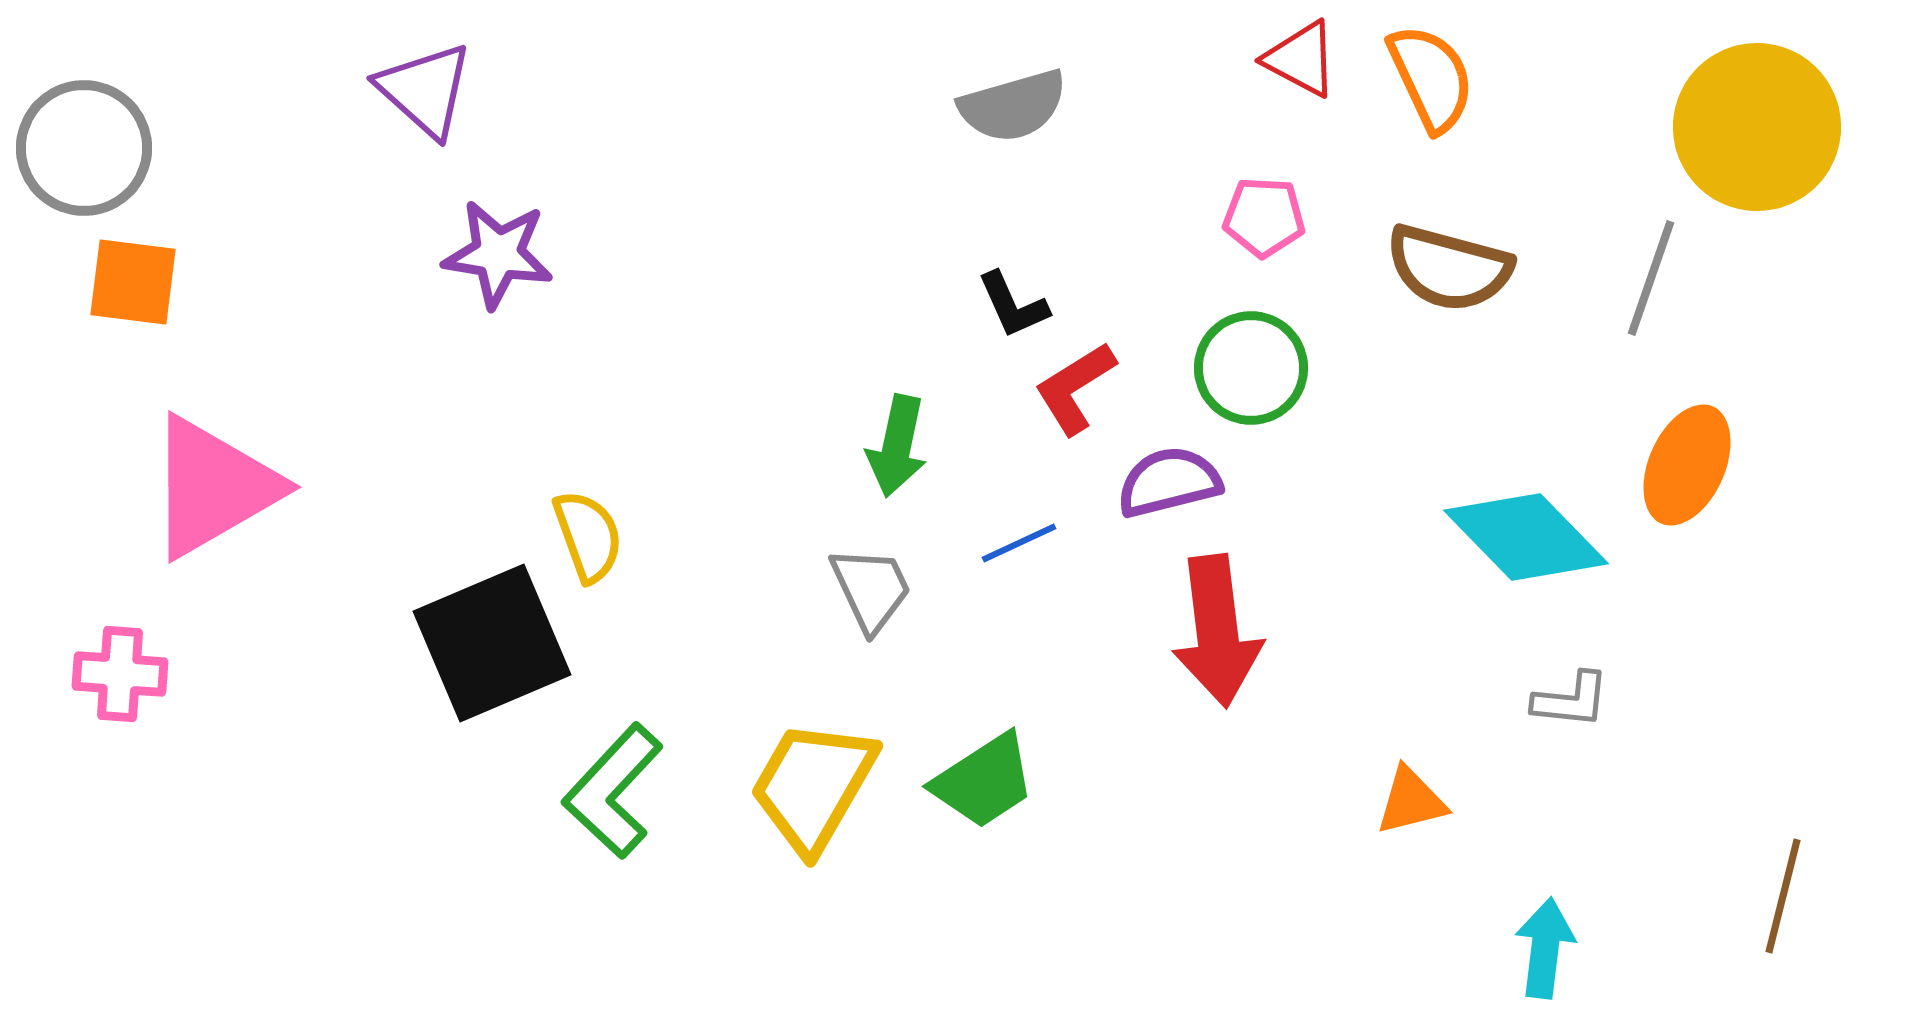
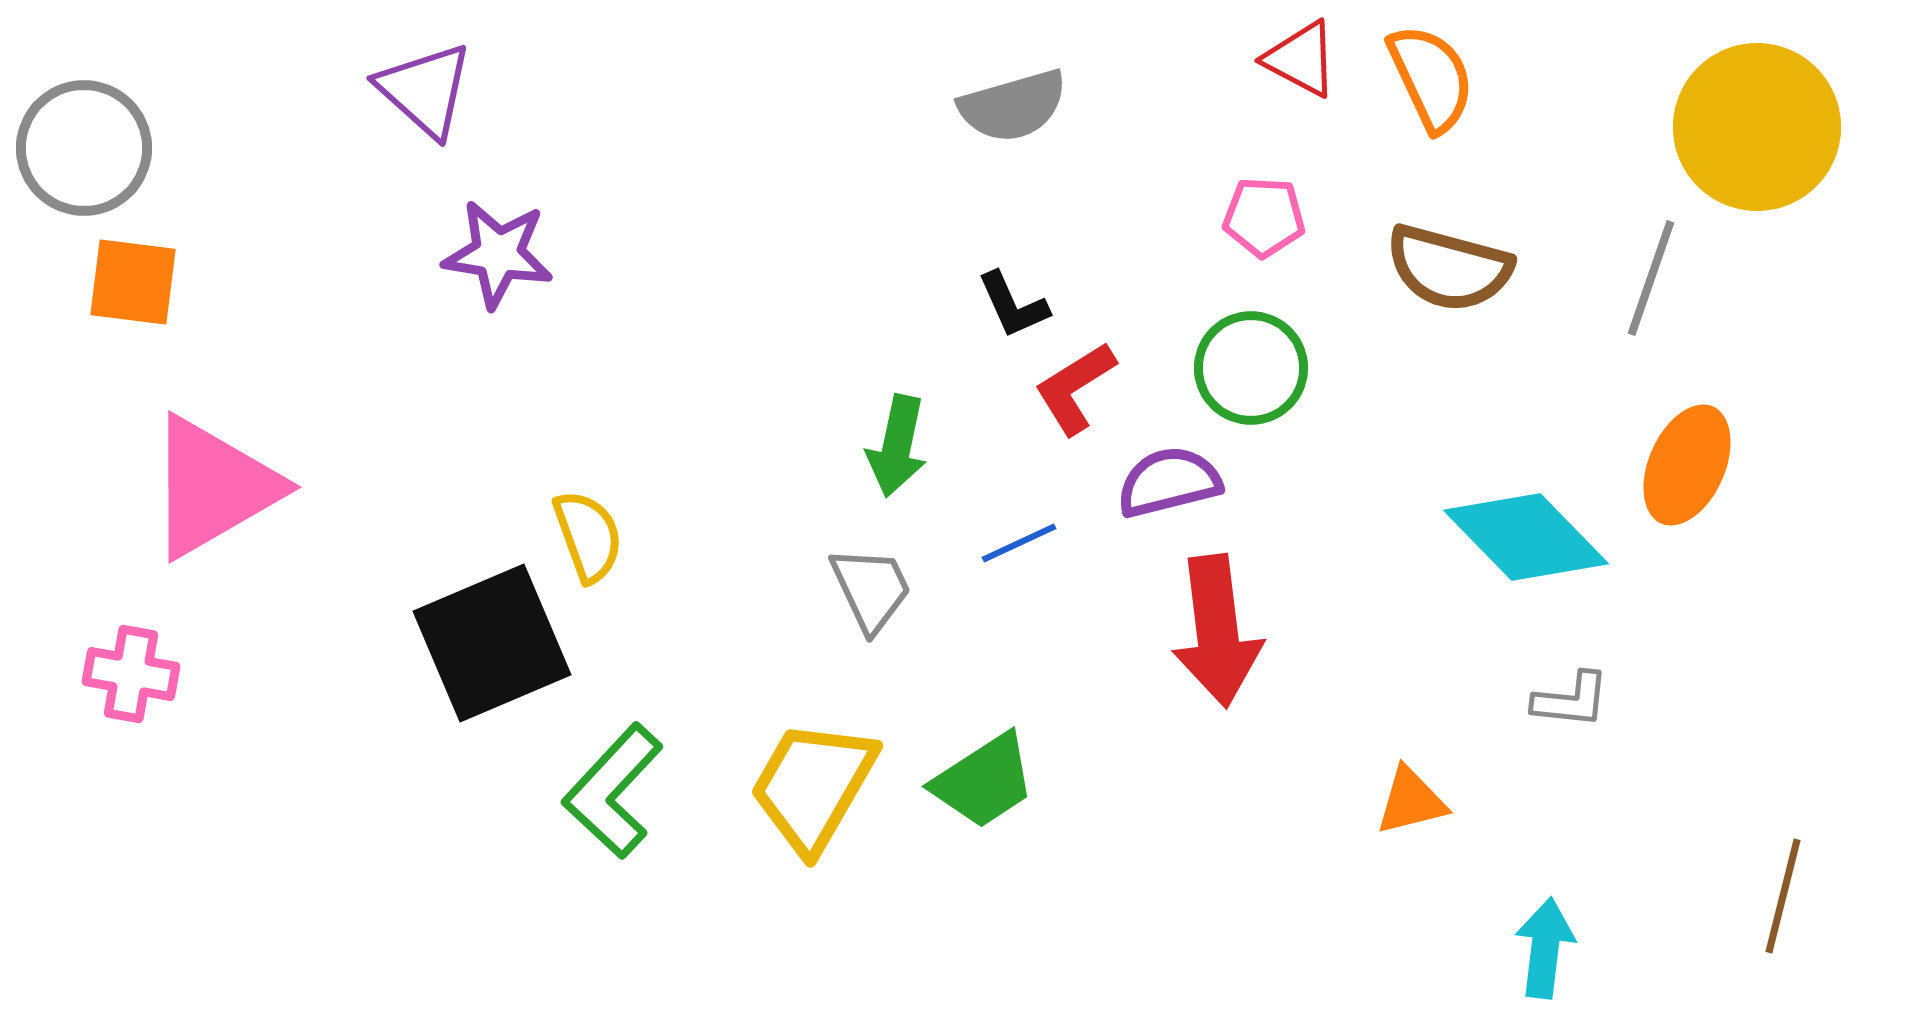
pink cross: moved 11 px right; rotated 6 degrees clockwise
